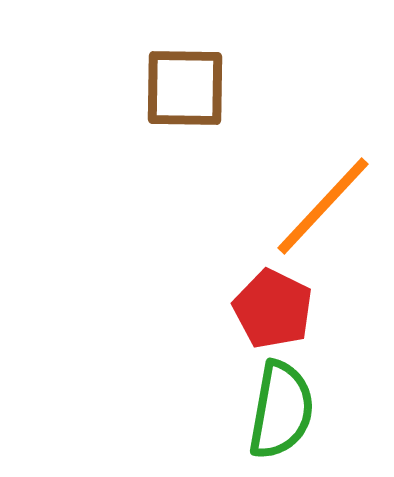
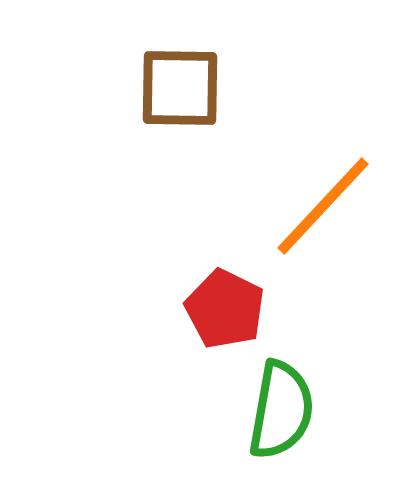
brown square: moved 5 px left
red pentagon: moved 48 px left
